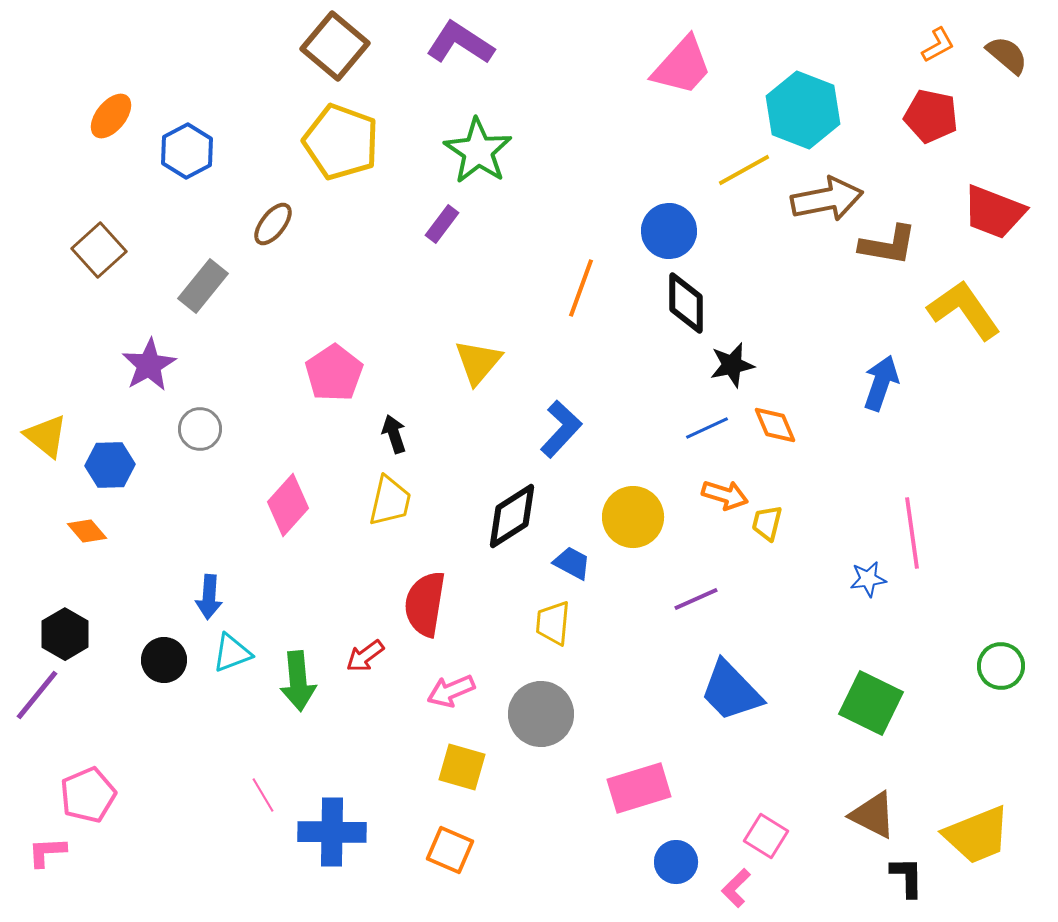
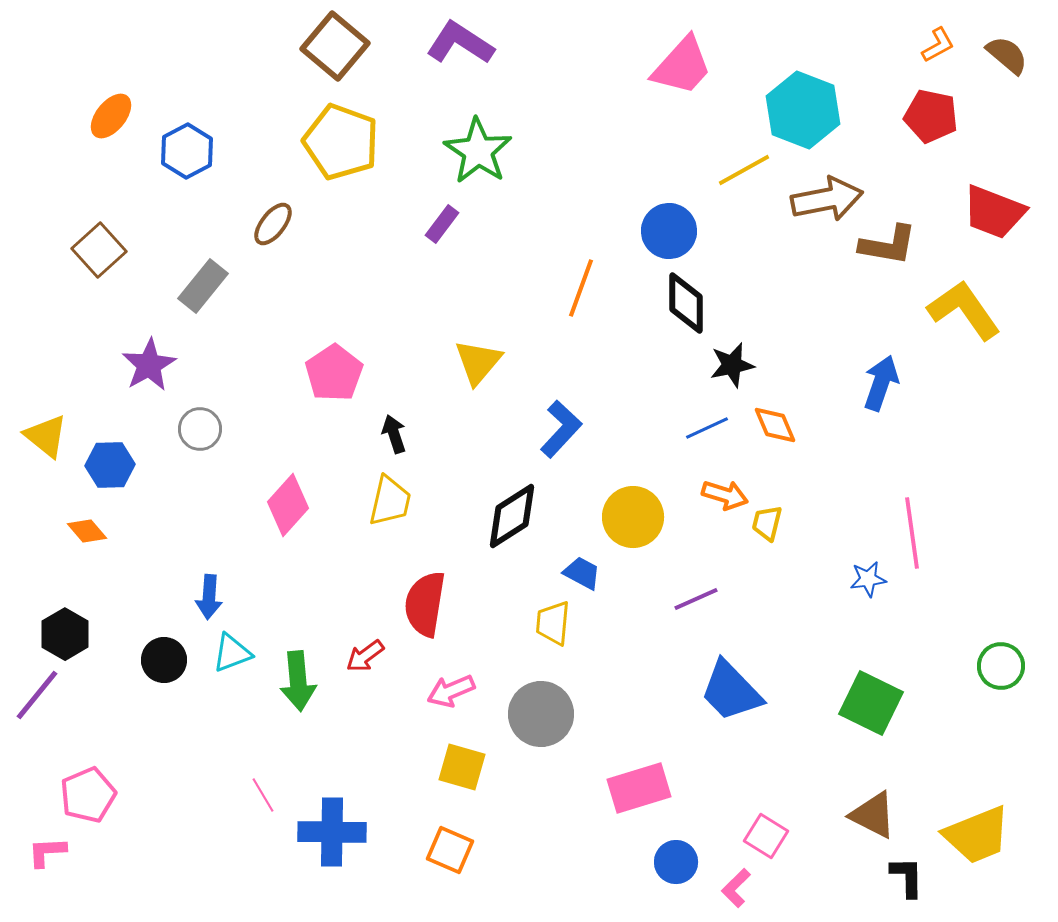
blue trapezoid at (572, 563): moved 10 px right, 10 px down
